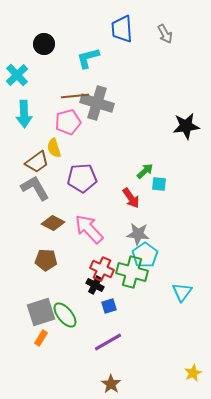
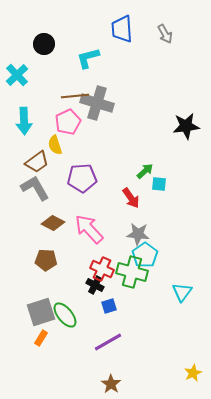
cyan arrow: moved 7 px down
pink pentagon: rotated 10 degrees counterclockwise
yellow semicircle: moved 1 px right, 3 px up
